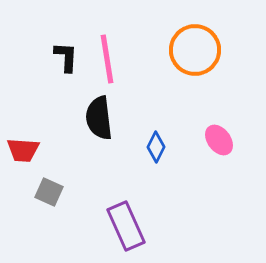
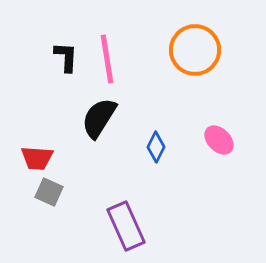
black semicircle: rotated 39 degrees clockwise
pink ellipse: rotated 8 degrees counterclockwise
red trapezoid: moved 14 px right, 8 px down
